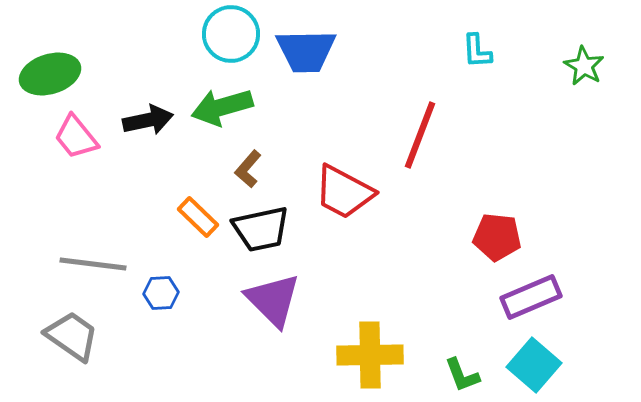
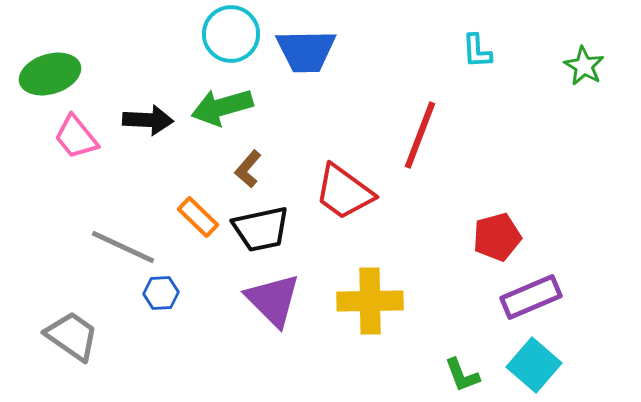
black arrow: rotated 15 degrees clockwise
red trapezoid: rotated 8 degrees clockwise
red pentagon: rotated 21 degrees counterclockwise
gray line: moved 30 px right, 17 px up; rotated 18 degrees clockwise
yellow cross: moved 54 px up
